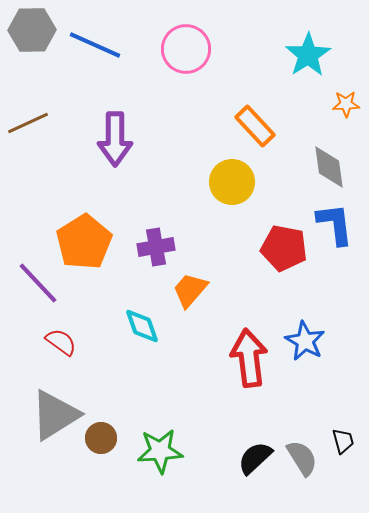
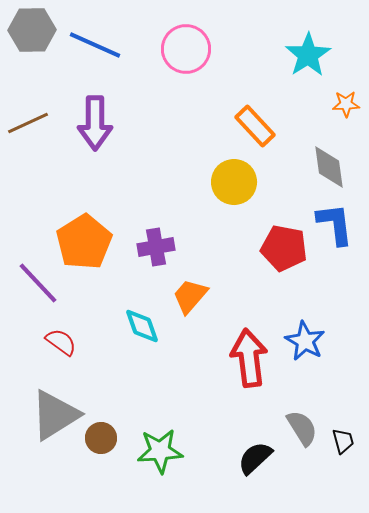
purple arrow: moved 20 px left, 16 px up
yellow circle: moved 2 px right
orange trapezoid: moved 6 px down
gray semicircle: moved 30 px up
